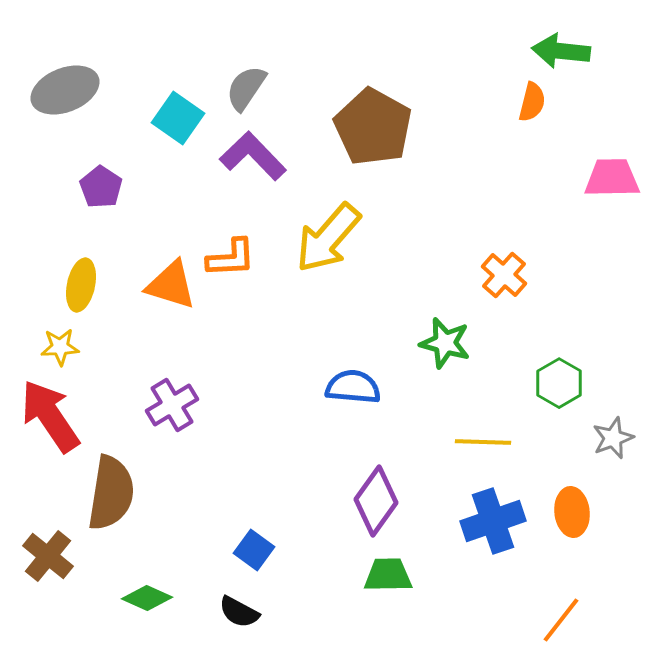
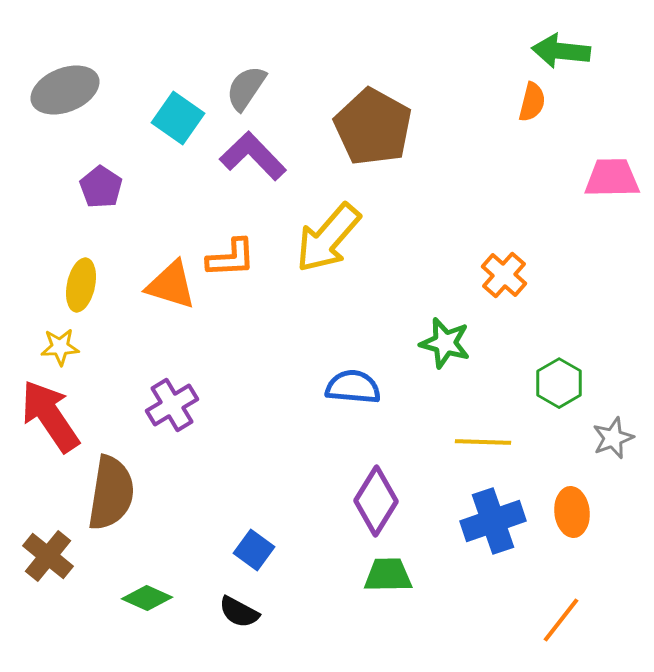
purple diamond: rotated 4 degrees counterclockwise
